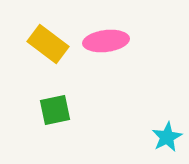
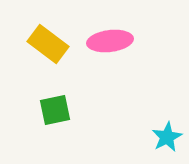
pink ellipse: moved 4 px right
